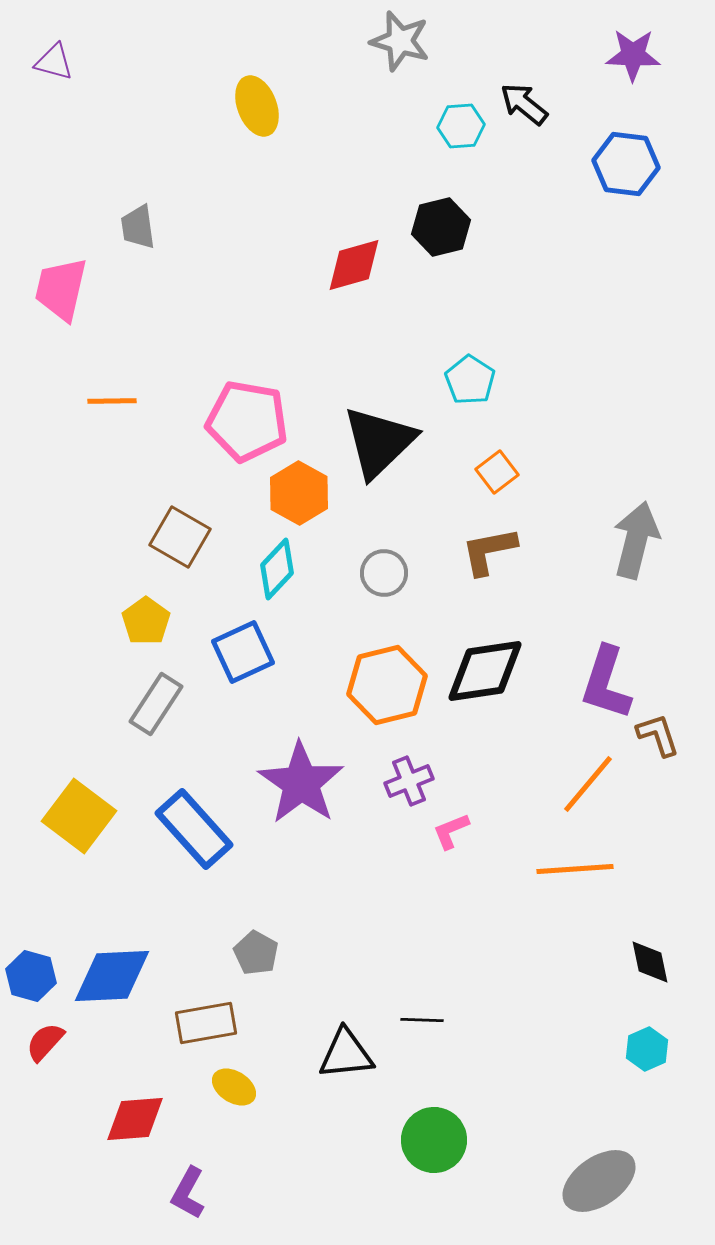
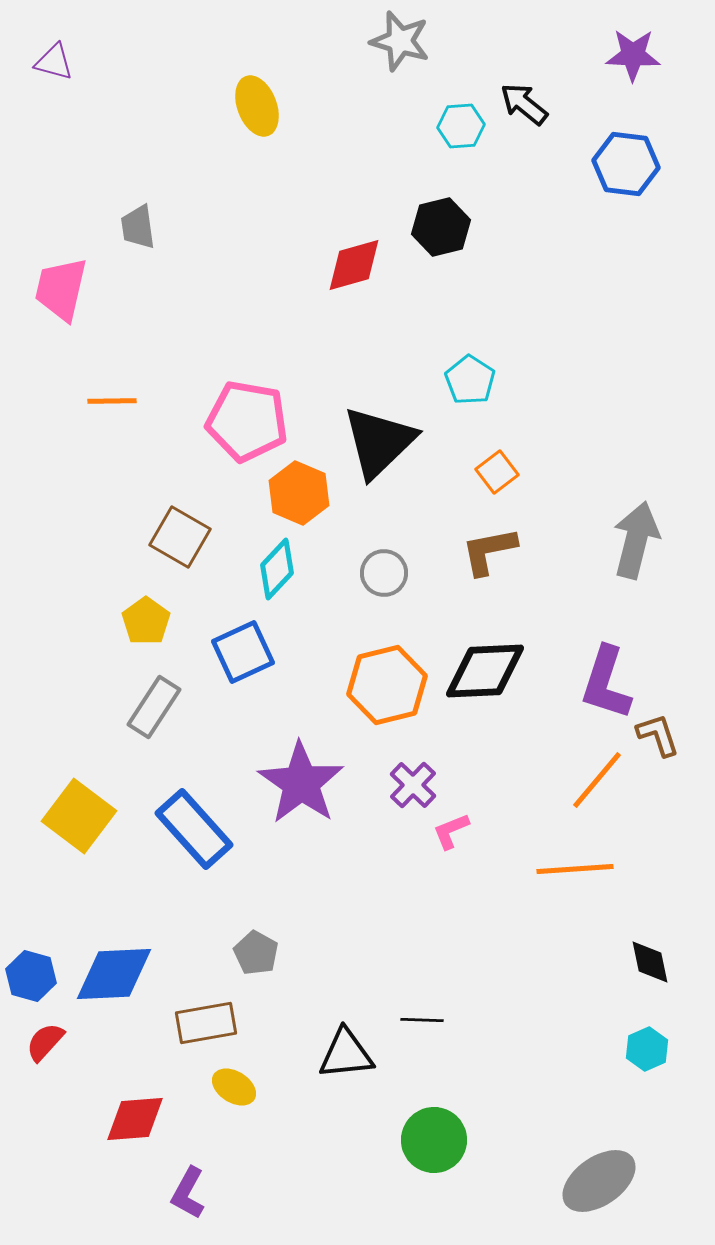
orange hexagon at (299, 493): rotated 6 degrees counterclockwise
black diamond at (485, 671): rotated 6 degrees clockwise
gray rectangle at (156, 704): moved 2 px left, 3 px down
purple cross at (409, 781): moved 4 px right, 4 px down; rotated 24 degrees counterclockwise
orange line at (588, 784): moved 9 px right, 4 px up
blue diamond at (112, 976): moved 2 px right, 2 px up
